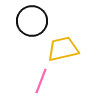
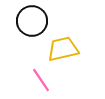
pink line: moved 1 px up; rotated 55 degrees counterclockwise
